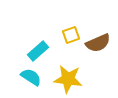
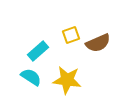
yellow star: moved 1 px left, 1 px down
